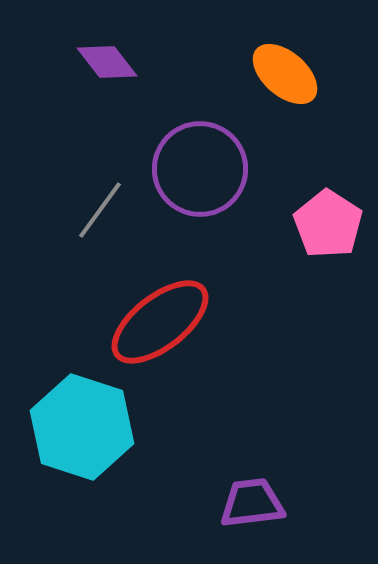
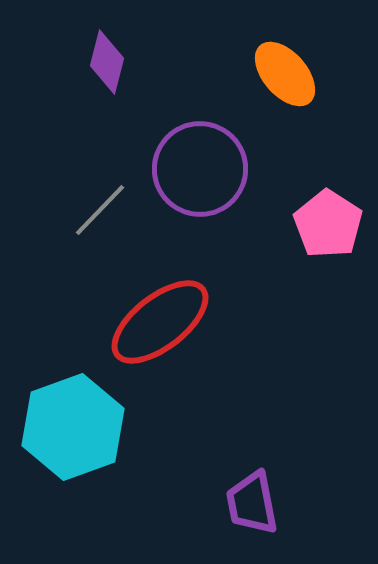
purple diamond: rotated 52 degrees clockwise
orange ellipse: rotated 8 degrees clockwise
gray line: rotated 8 degrees clockwise
cyan hexagon: moved 9 px left; rotated 22 degrees clockwise
purple trapezoid: rotated 94 degrees counterclockwise
